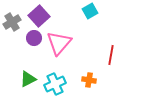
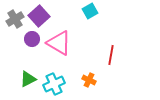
gray cross: moved 3 px right, 3 px up
purple circle: moved 2 px left, 1 px down
pink triangle: rotated 40 degrees counterclockwise
orange cross: rotated 16 degrees clockwise
cyan cross: moved 1 px left
